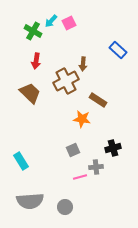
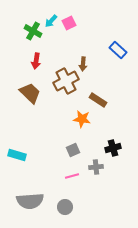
cyan rectangle: moved 4 px left, 6 px up; rotated 42 degrees counterclockwise
pink line: moved 8 px left, 1 px up
